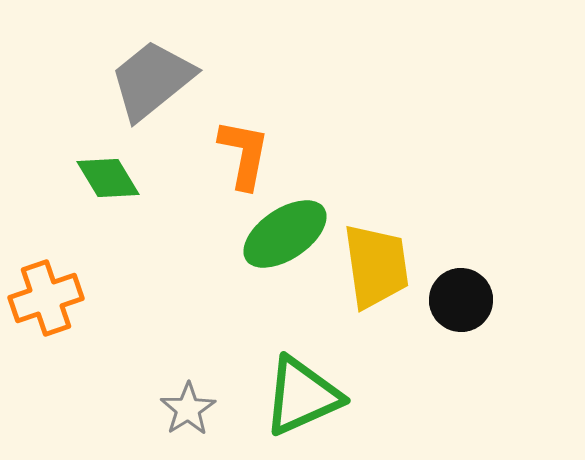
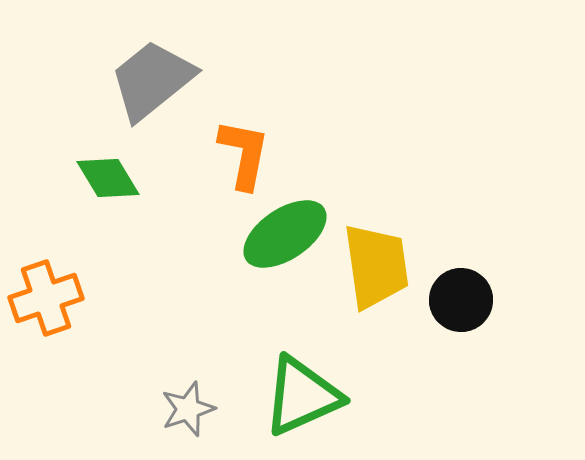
gray star: rotated 14 degrees clockwise
